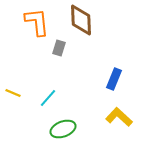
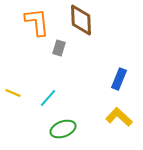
blue rectangle: moved 5 px right
